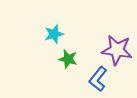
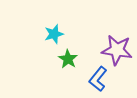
green star: rotated 18 degrees clockwise
